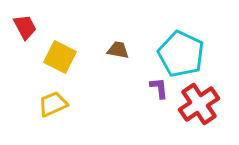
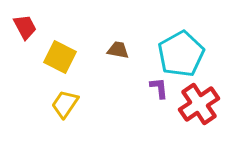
cyan pentagon: rotated 18 degrees clockwise
yellow trapezoid: moved 12 px right; rotated 32 degrees counterclockwise
